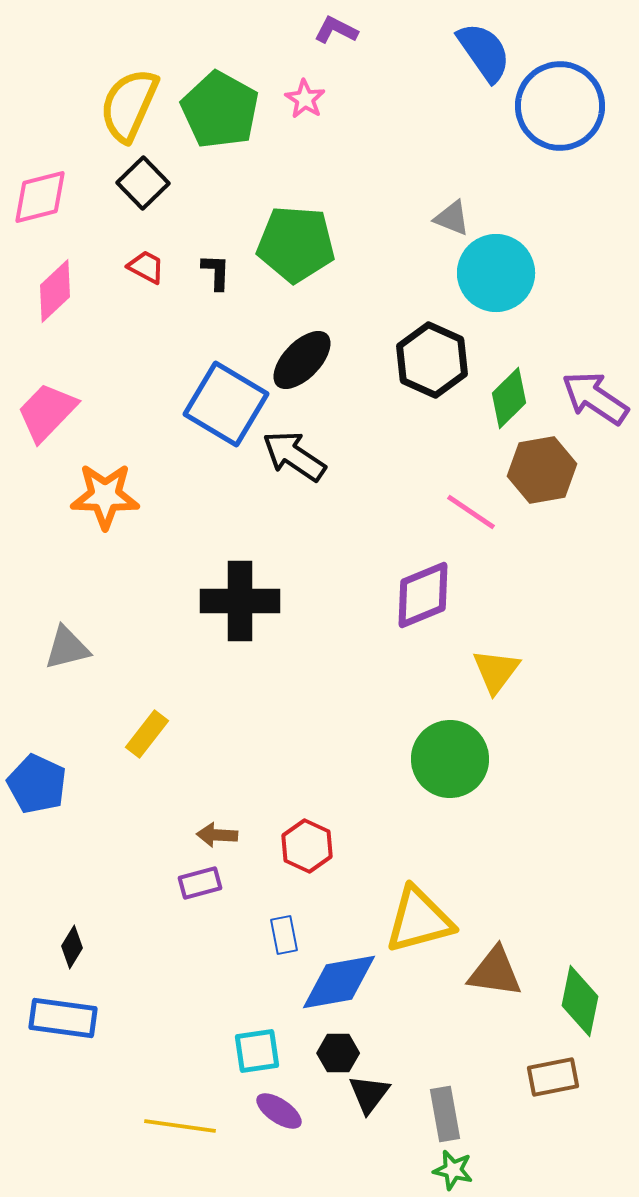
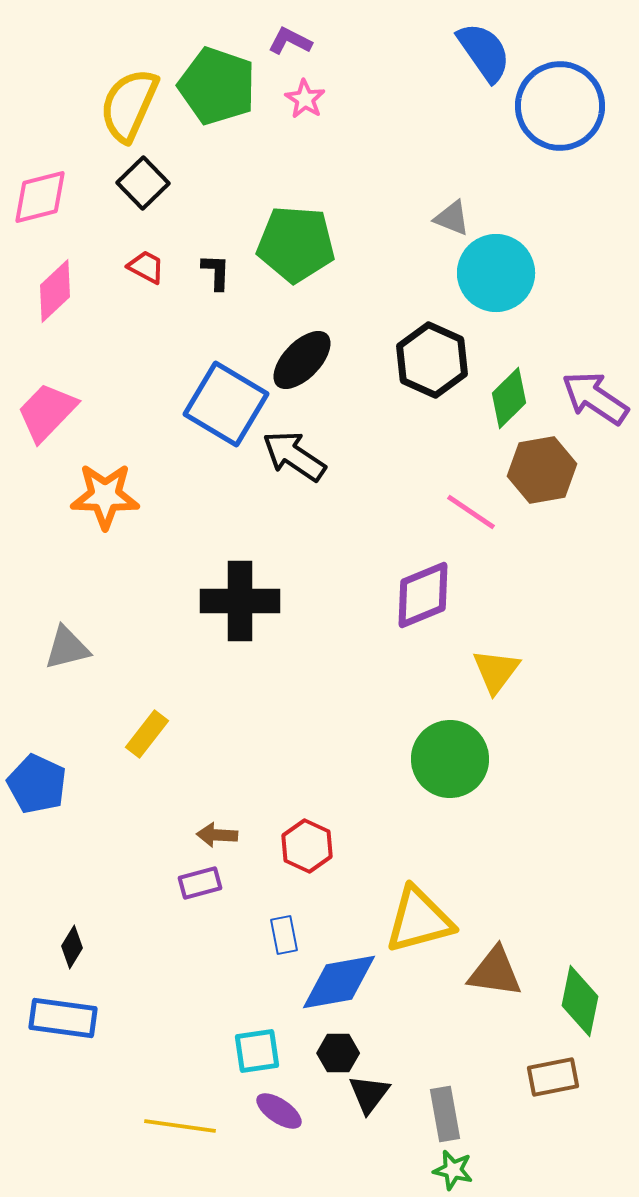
purple L-shape at (336, 30): moved 46 px left, 11 px down
green pentagon at (220, 110): moved 3 px left, 24 px up; rotated 10 degrees counterclockwise
